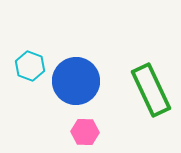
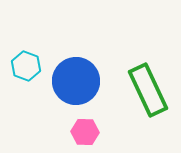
cyan hexagon: moved 4 px left
green rectangle: moved 3 px left
